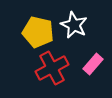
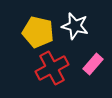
white star: moved 1 px right, 1 px down; rotated 12 degrees counterclockwise
